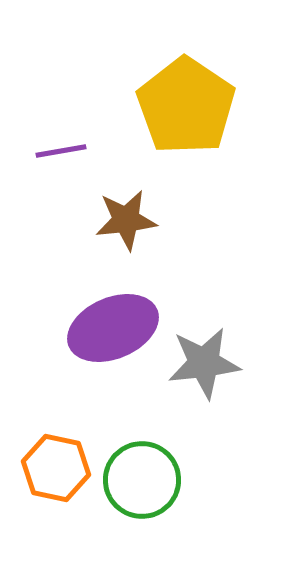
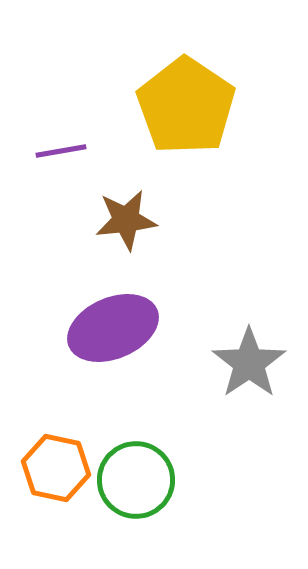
gray star: moved 45 px right; rotated 28 degrees counterclockwise
green circle: moved 6 px left
